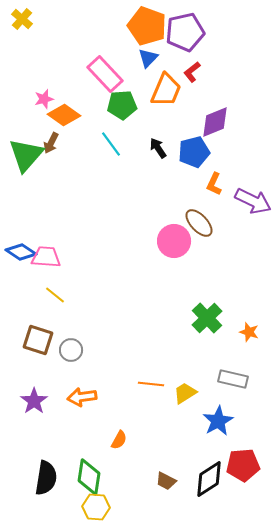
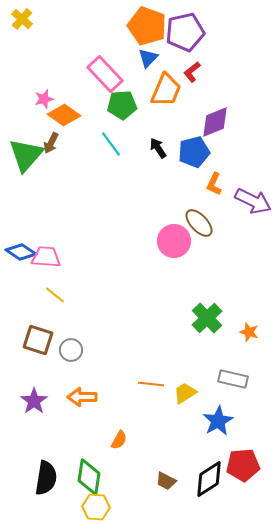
orange arrow: rotated 8 degrees clockwise
